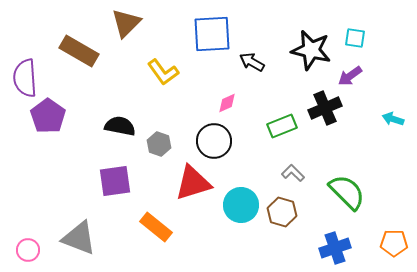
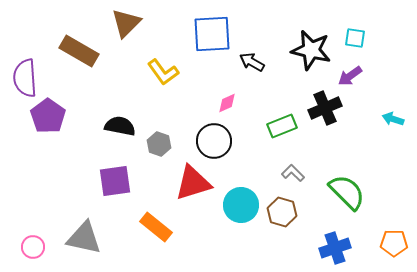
gray triangle: moved 5 px right; rotated 9 degrees counterclockwise
pink circle: moved 5 px right, 3 px up
